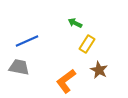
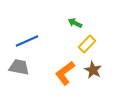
yellow rectangle: rotated 12 degrees clockwise
brown star: moved 6 px left
orange L-shape: moved 1 px left, 8 px up
